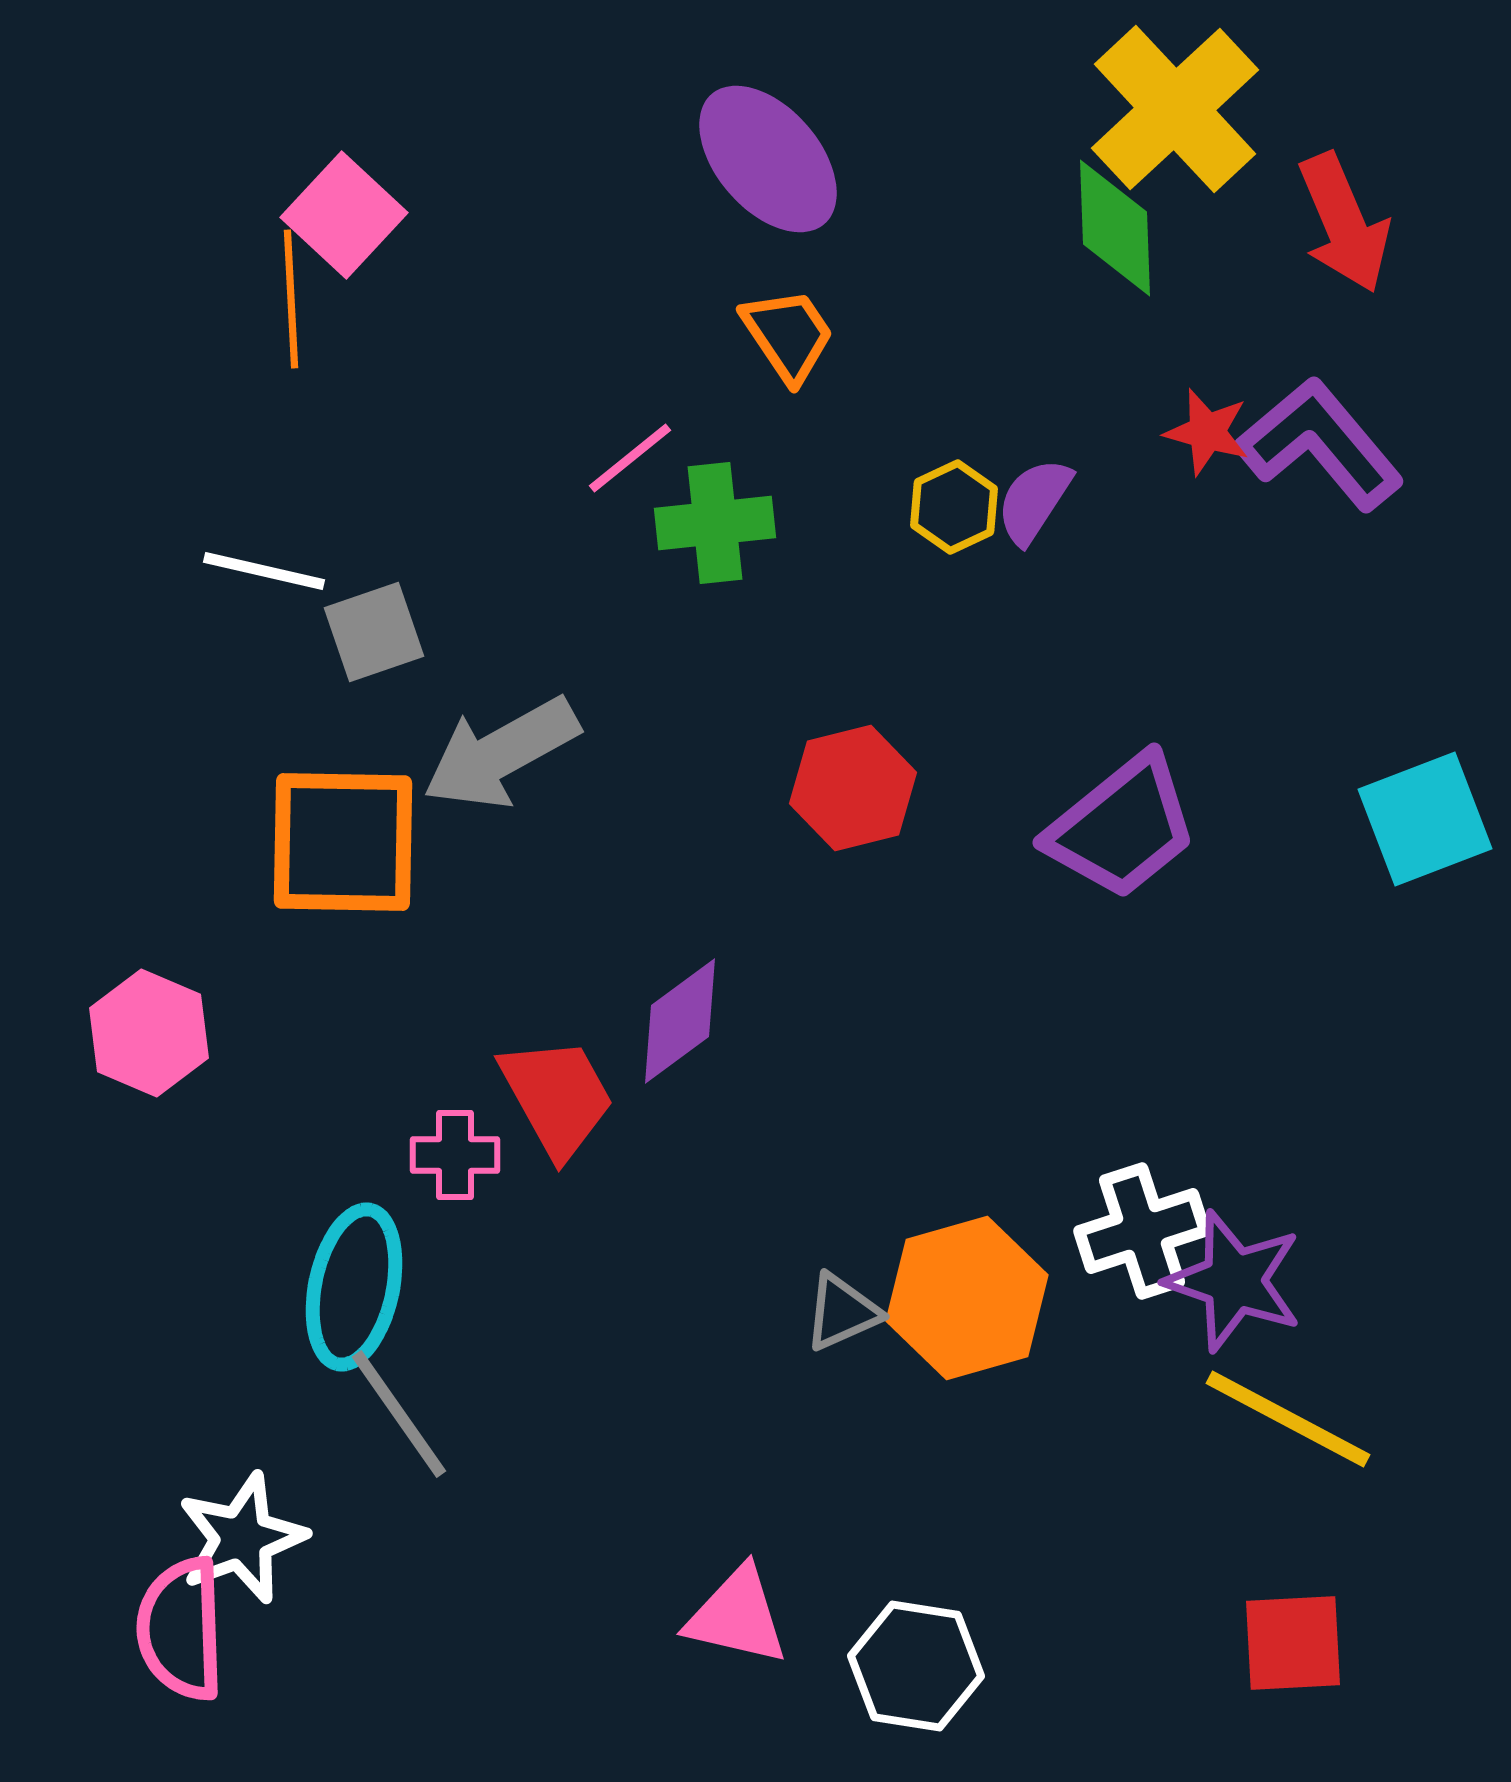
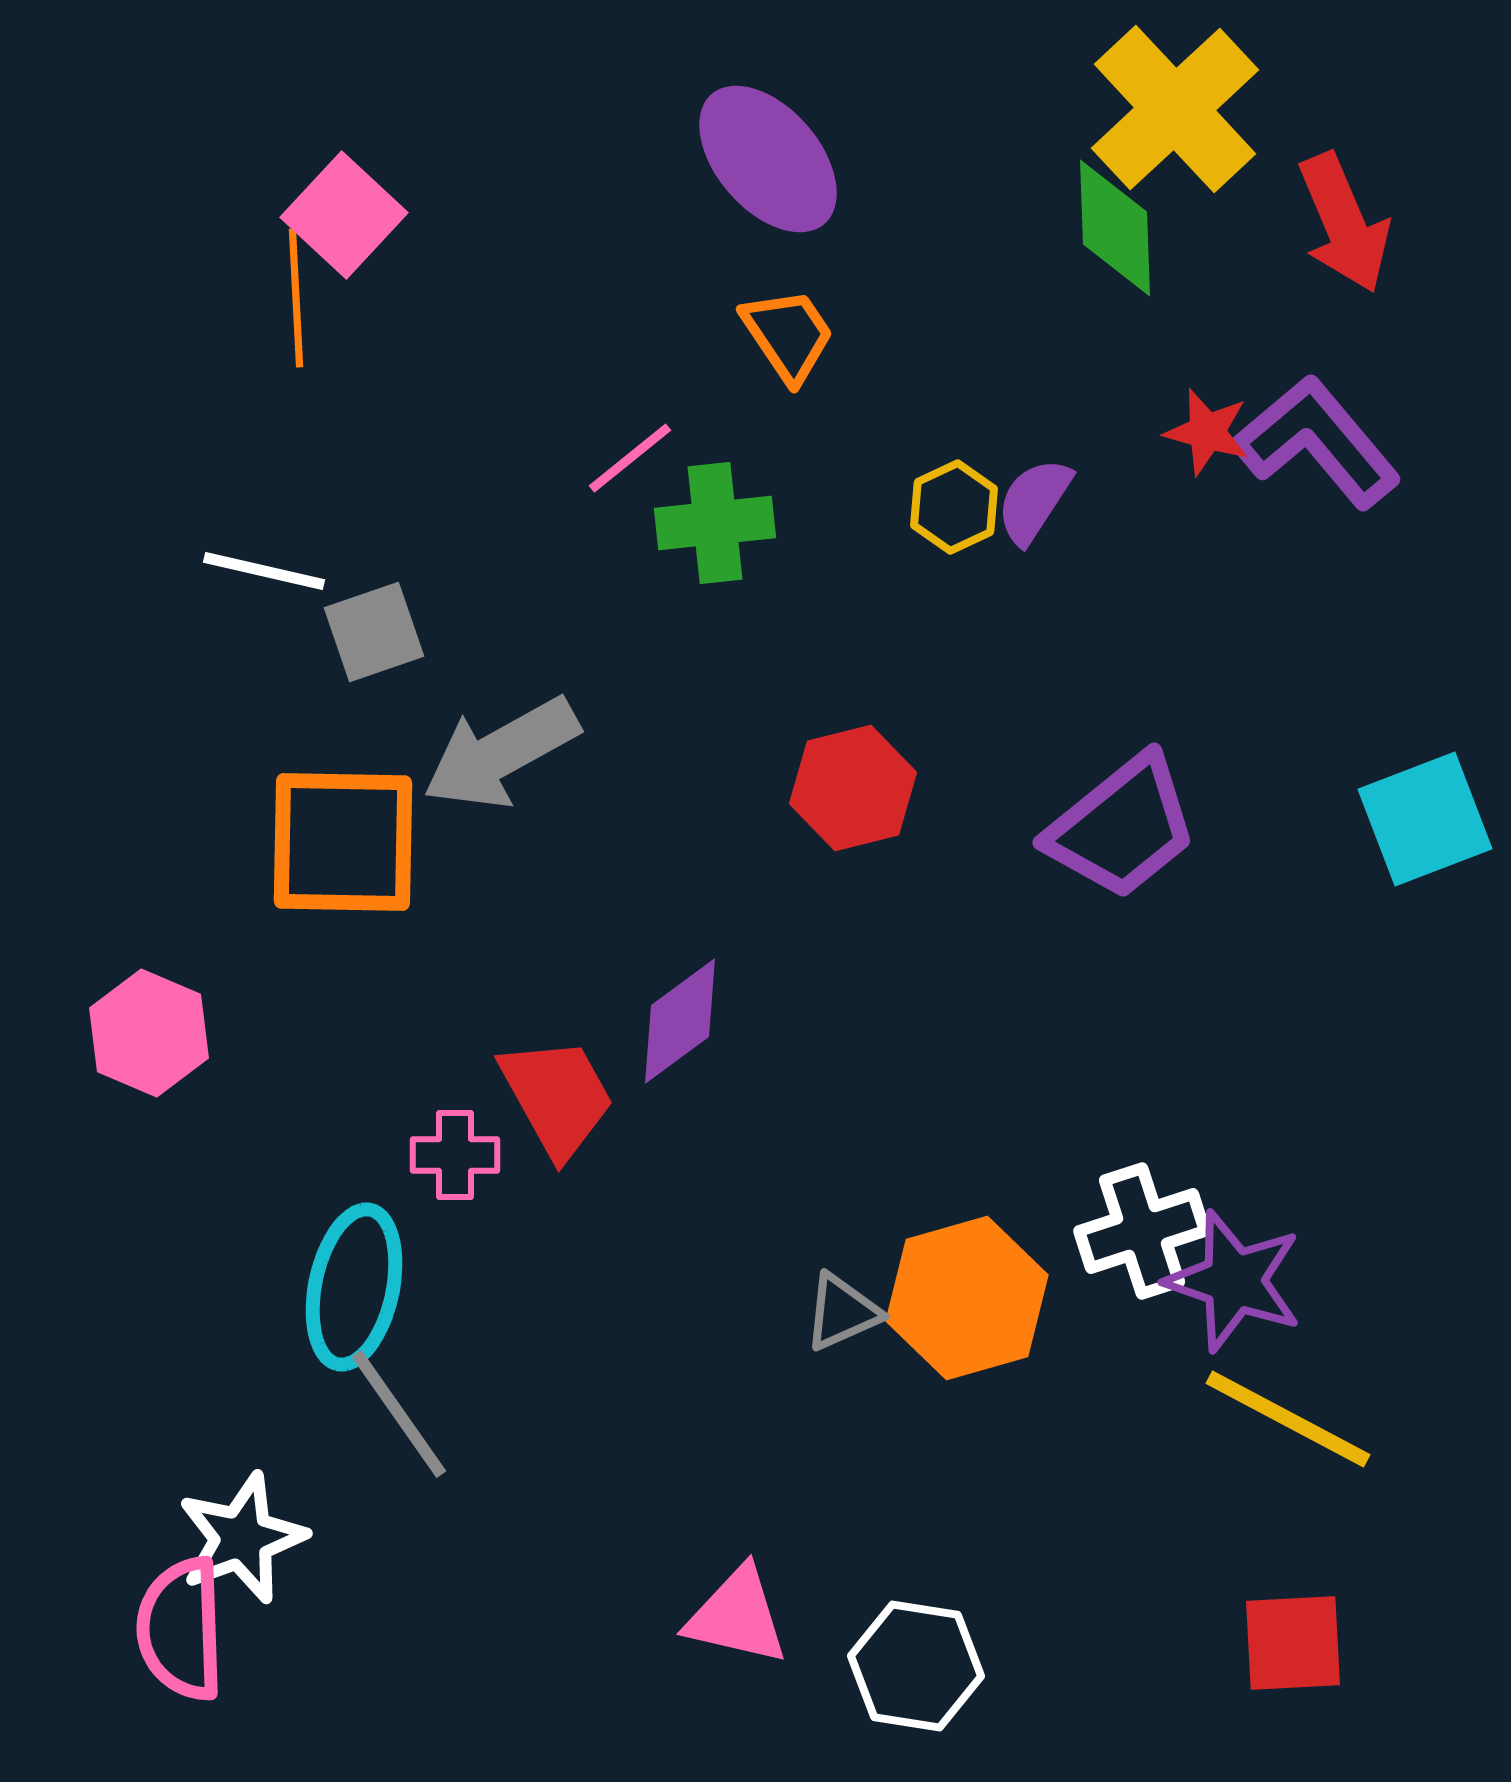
orange line: moved 5 px right, 1 px up
purple L-shape: moved 3 px left, 2 px up
